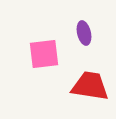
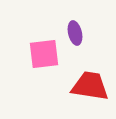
purple ellipse: moved 9 px left
